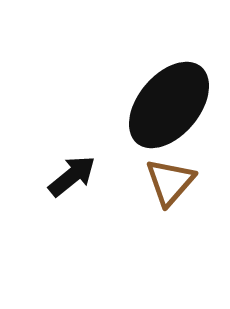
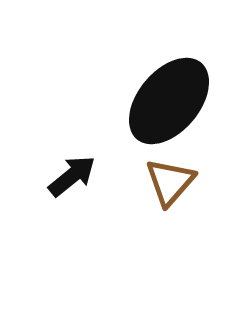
black ellipse: moved 4 px up
